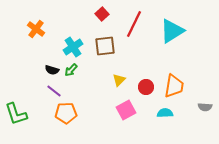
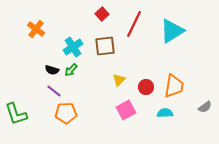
gray semicircle: rotated 40 degrees counterclockwise
